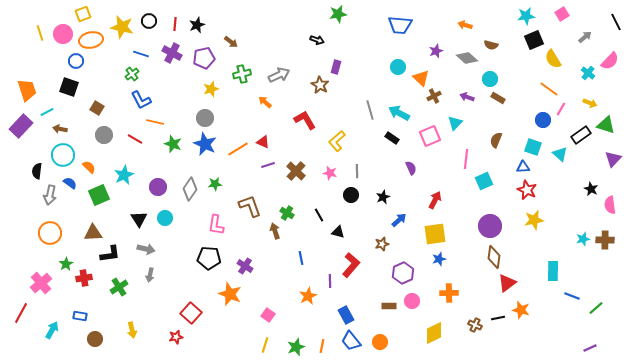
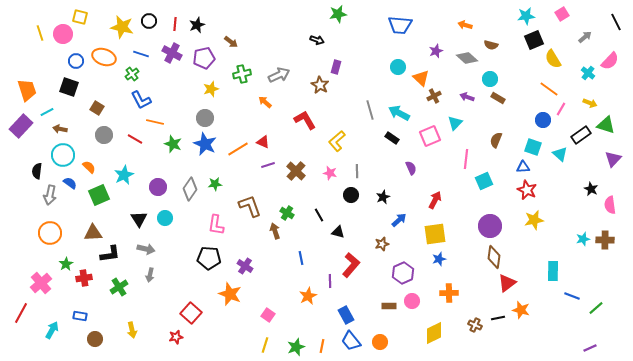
yellow square at (83, 14): moved 3 px left, 3 px down; rotated 35 degrees clockwise
orange ellipse at (91, 40): moved 13 px right, 17 px down; rotated 30 degrees clockwise
